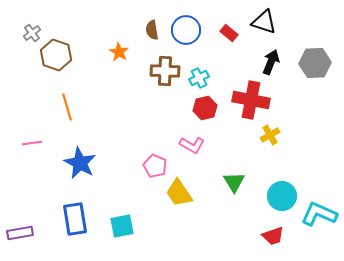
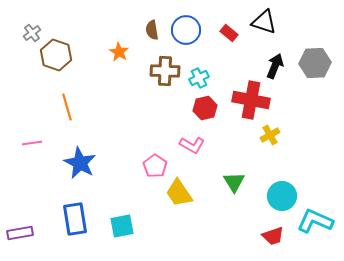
black arrow: moved 4 px right, 4 px down
pink pentagon: rotated 10 degrees clockwise
cyan L-shape: moved 4 px left, 7 px down
